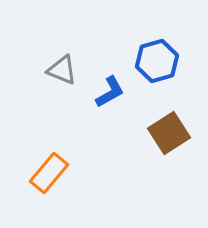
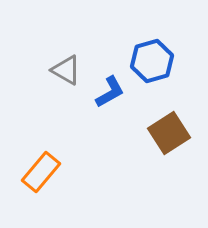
blue hexagon: moved 5 px left
gray triangle: moved 4 px right; rotated 8 degrees clockwise
orange rectangle: moved 8 px left, 1 px up
